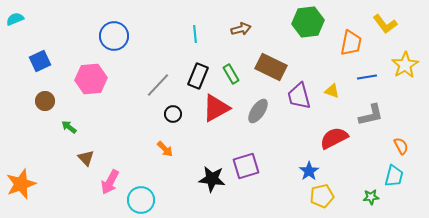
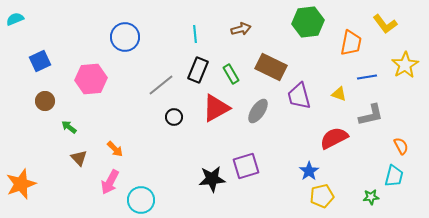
blue circle: moved 11 px right, 1 px down
black rectangle: moved 6 px up
gray line: moved 3 px right; rotated 8 degrees clockwise
yellow triangle: moved 7 px right, 3 px down
black circle: moved 1 px right, 3 px down
orange arrow: moved 50 px left
brown triangle: moved 7 px left
black star: rotated 12 degrees counterclockwise
